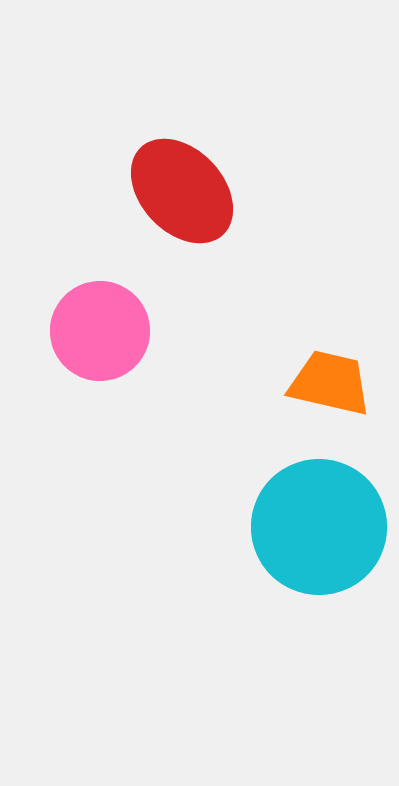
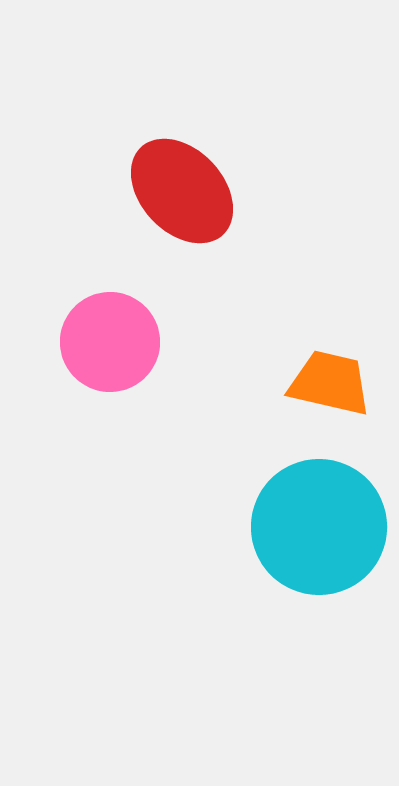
pink circle: moved 10 px right, 11 px down
